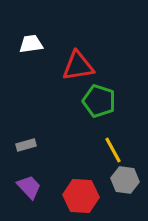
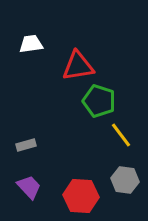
yellow line: moved 8 px right, 15 px up; rotated 8 degrees counterclockwise
